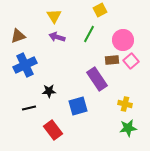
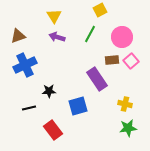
green line: moved 1 px right
pink circle: moved 1 px left, 3 px up
